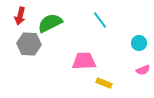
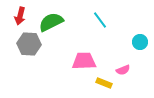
green semicircle: moved 1 px right, 1 px up
cyan circle: moved 1 px right, 1 px up
pink semicircle: moved 20 px left
